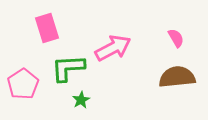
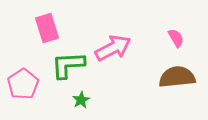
green L-shape: moved 3 px up
